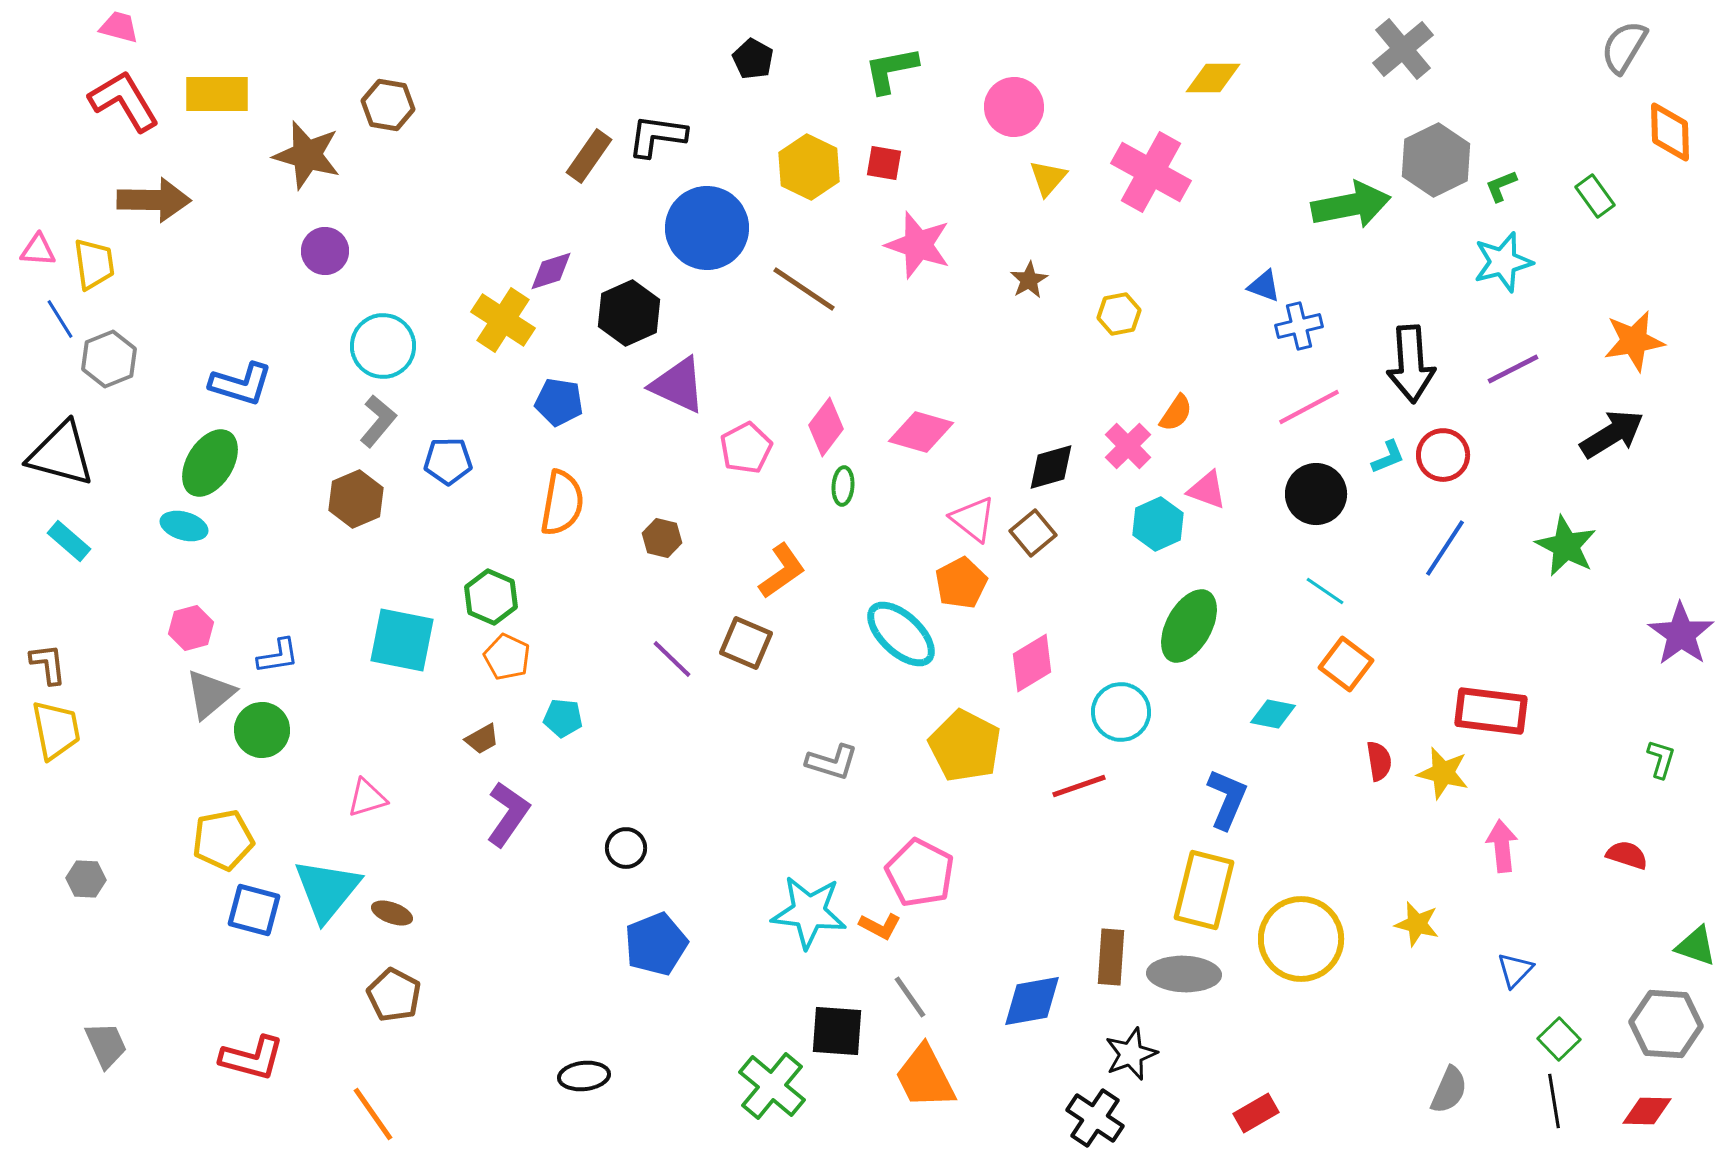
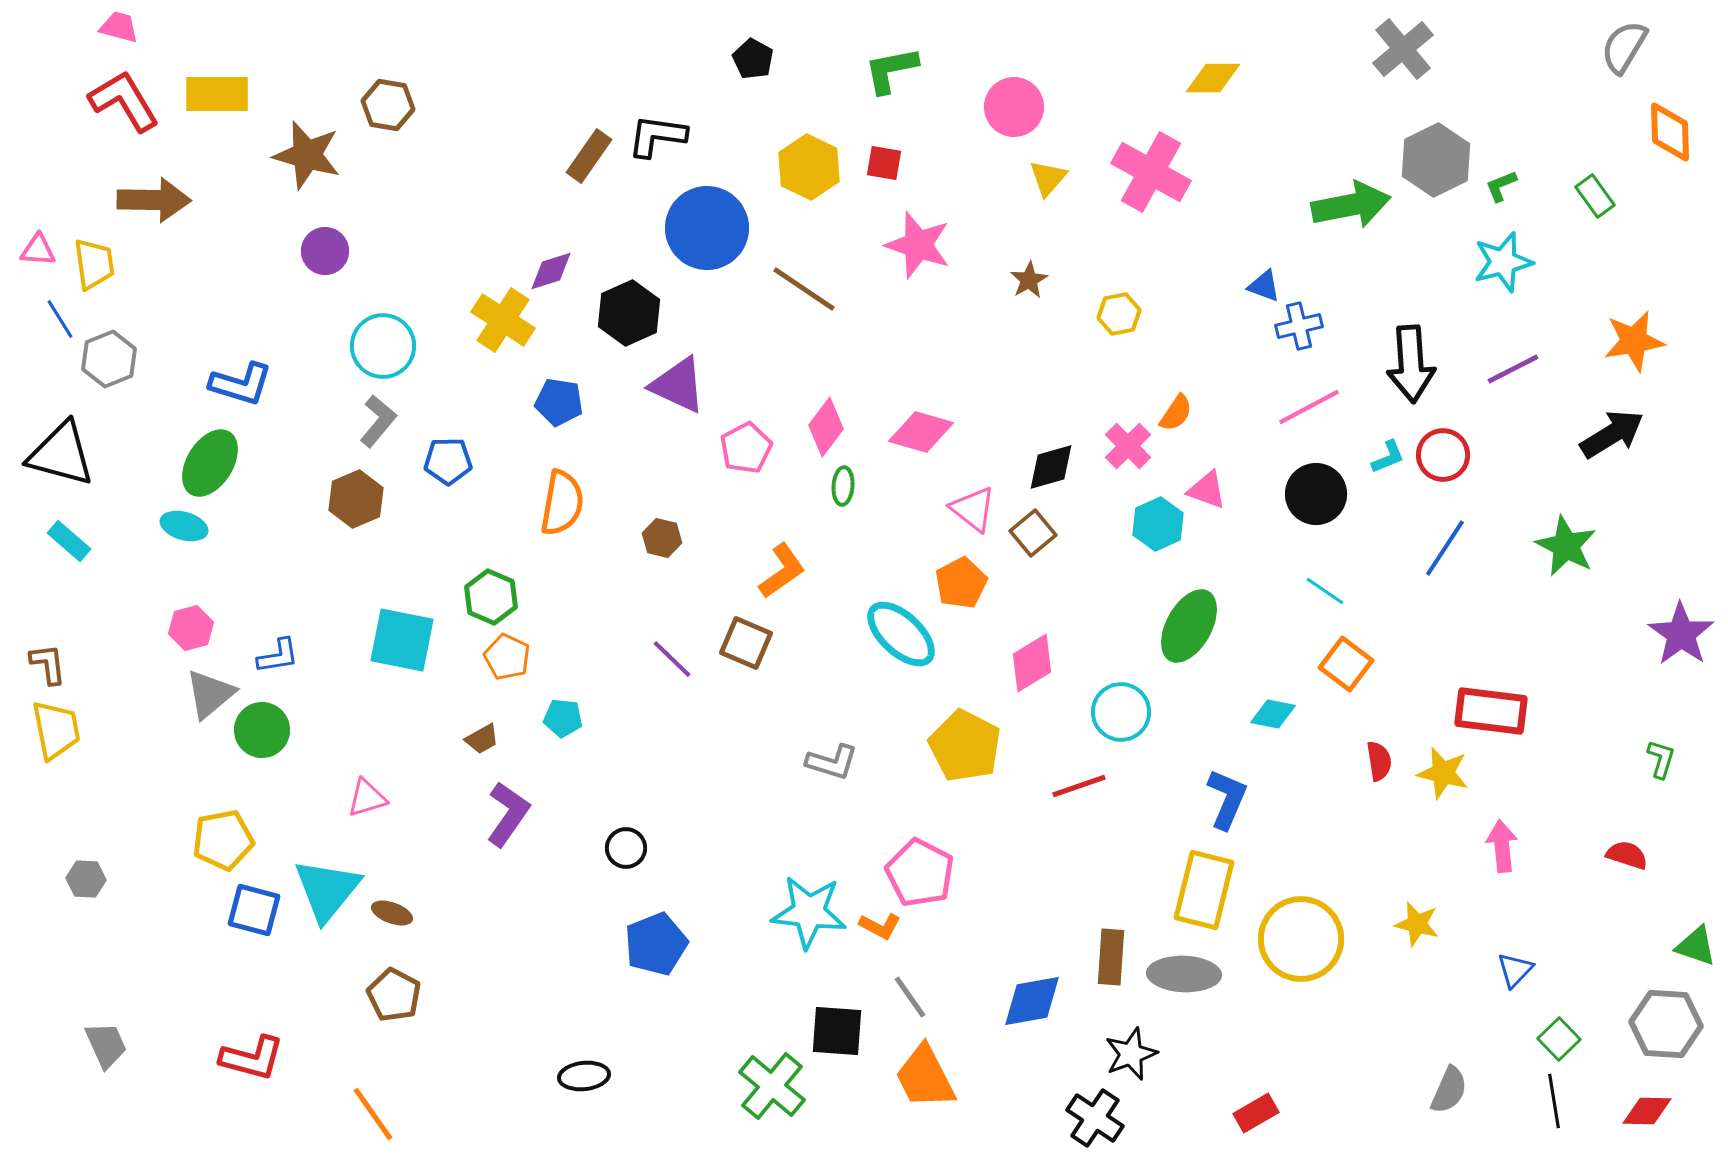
pink triangle at (973, 519): moved 10 px up
